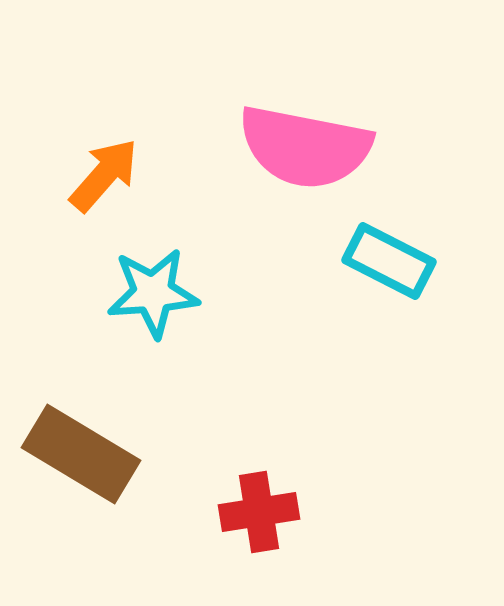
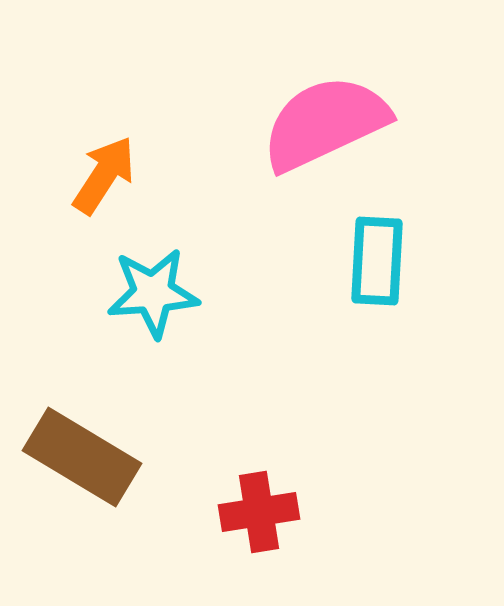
pink semicircle: moved 20 px right, 24 px up; rotated 144 degrees clockwise
orange arrow: rotated 8 degrees counterclockwise
cyan rectangle: moved 12 px left; rotated 66 degrees clockwise
brown rectangle: moved 1 px right, 3 px down
